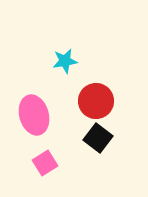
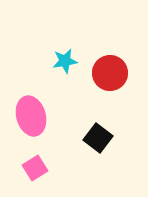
red circle: moved 14 px right, 28 px up
pink ellipse: moved 3 px left, 1 px down
pink square: moved 10 px left, 5 px down
